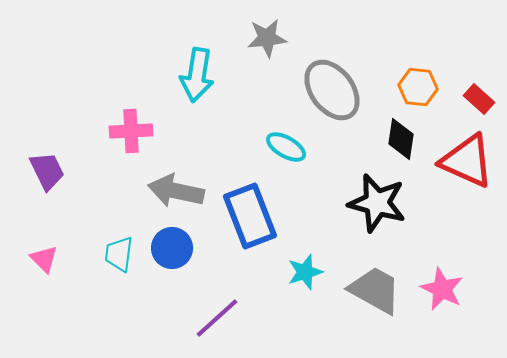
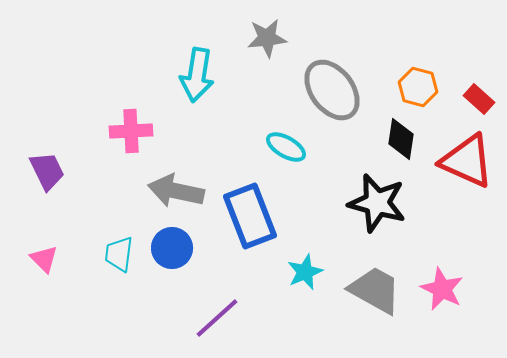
orange hexagon: rotated 9 degrees clockwise
cyan star: rotated 6 degrees counterclockwise
